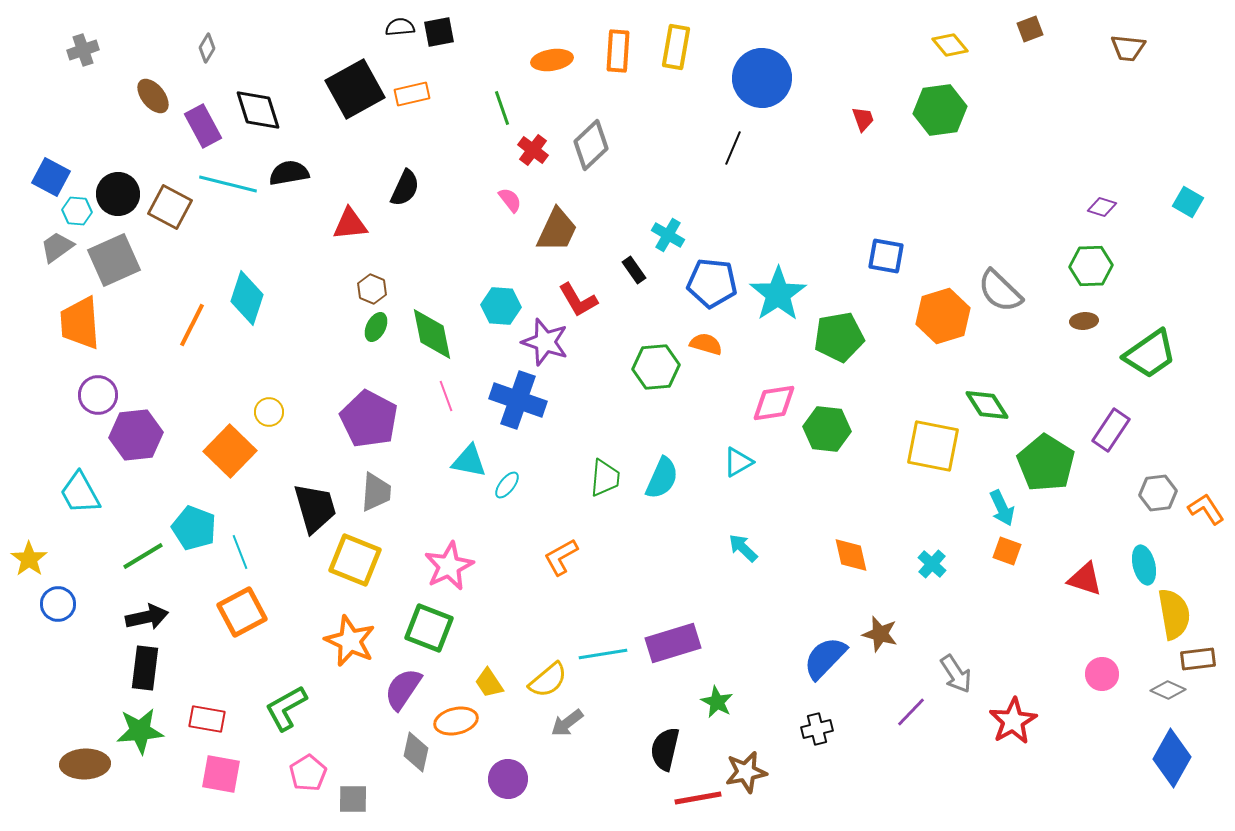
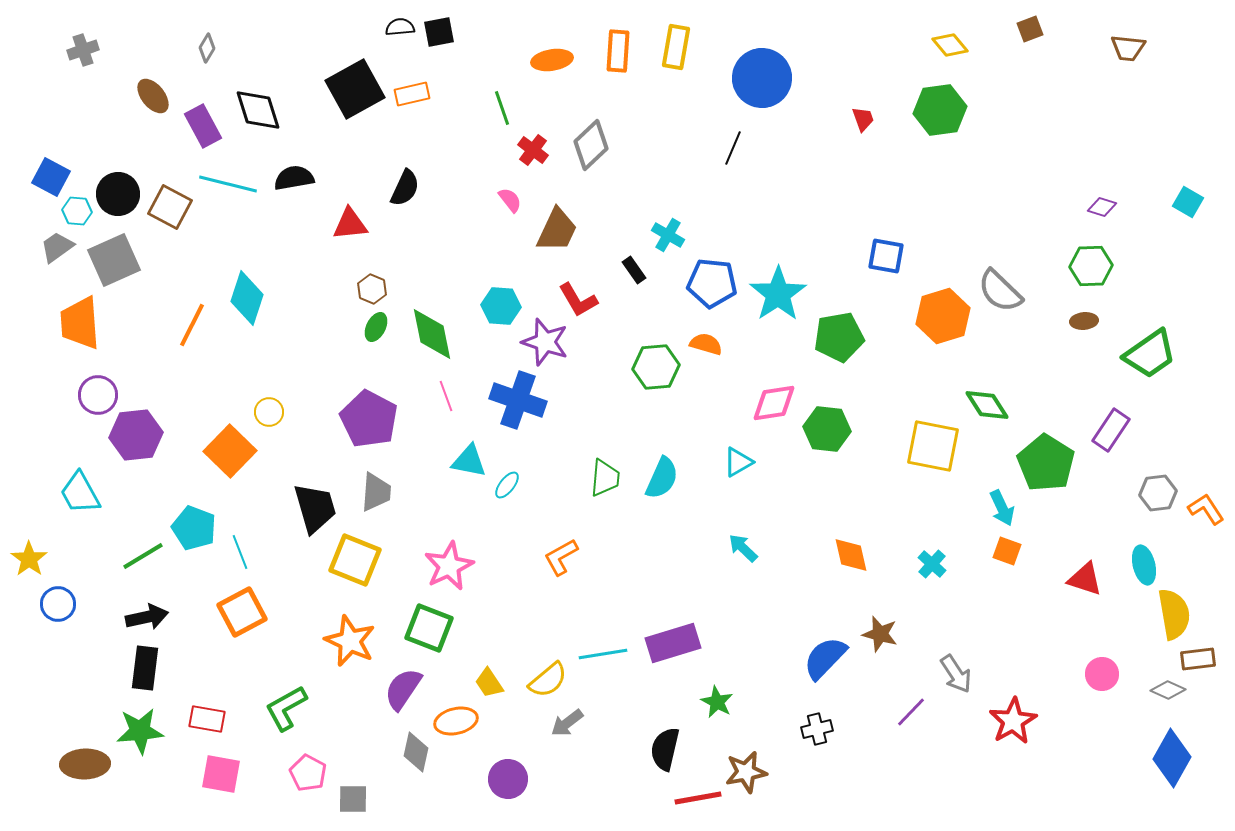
black semicircle at (289, 173): moved 5 px right, 5 px down
pink pentagon at (308, 773): rotated 12 degrees counterclockwise
